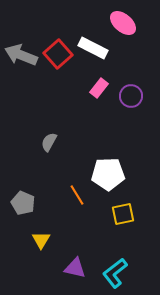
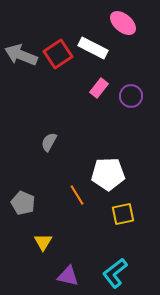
red square: rotated 8 degrees clockwise
yellow triangle: moved 2 px right, 2 px down
purple triangle: moved 7 px left, 8 px down
